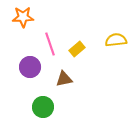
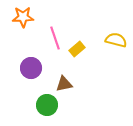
yellow semicircle: rotated 20 degrees clockwise
pink line: moved 5 px right, 6 px up
purple circle: moved 1 px right, 1 px down
brown triangle: moved 5 px down
green circle: moved 4 px right, 2 px up
